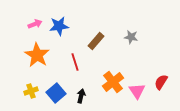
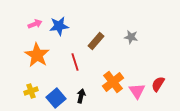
red semicircle: moved 3 px left, 2 px down
blue square: moved 5 px down
